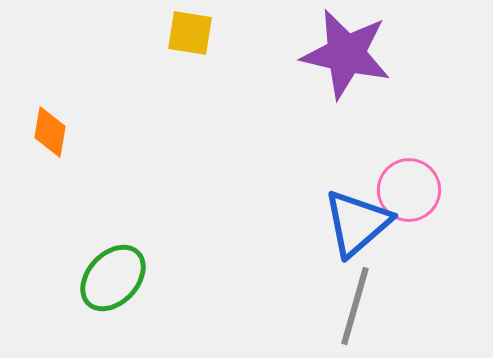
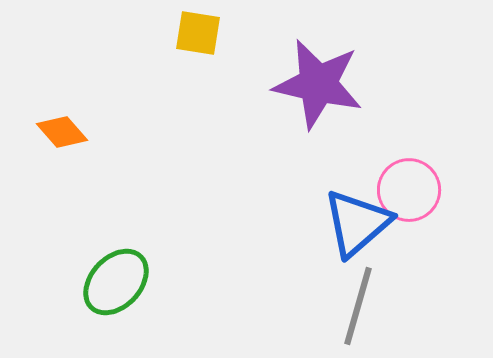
yellow square: moved 8 px right
purple star: moved 28 px left, 30 px down
orange diamond: moved 12 px right; rotated 51 degrees counterclockwise
green ellipse: moved 3 px right, 4 px down
gray line: moved 3 px right
